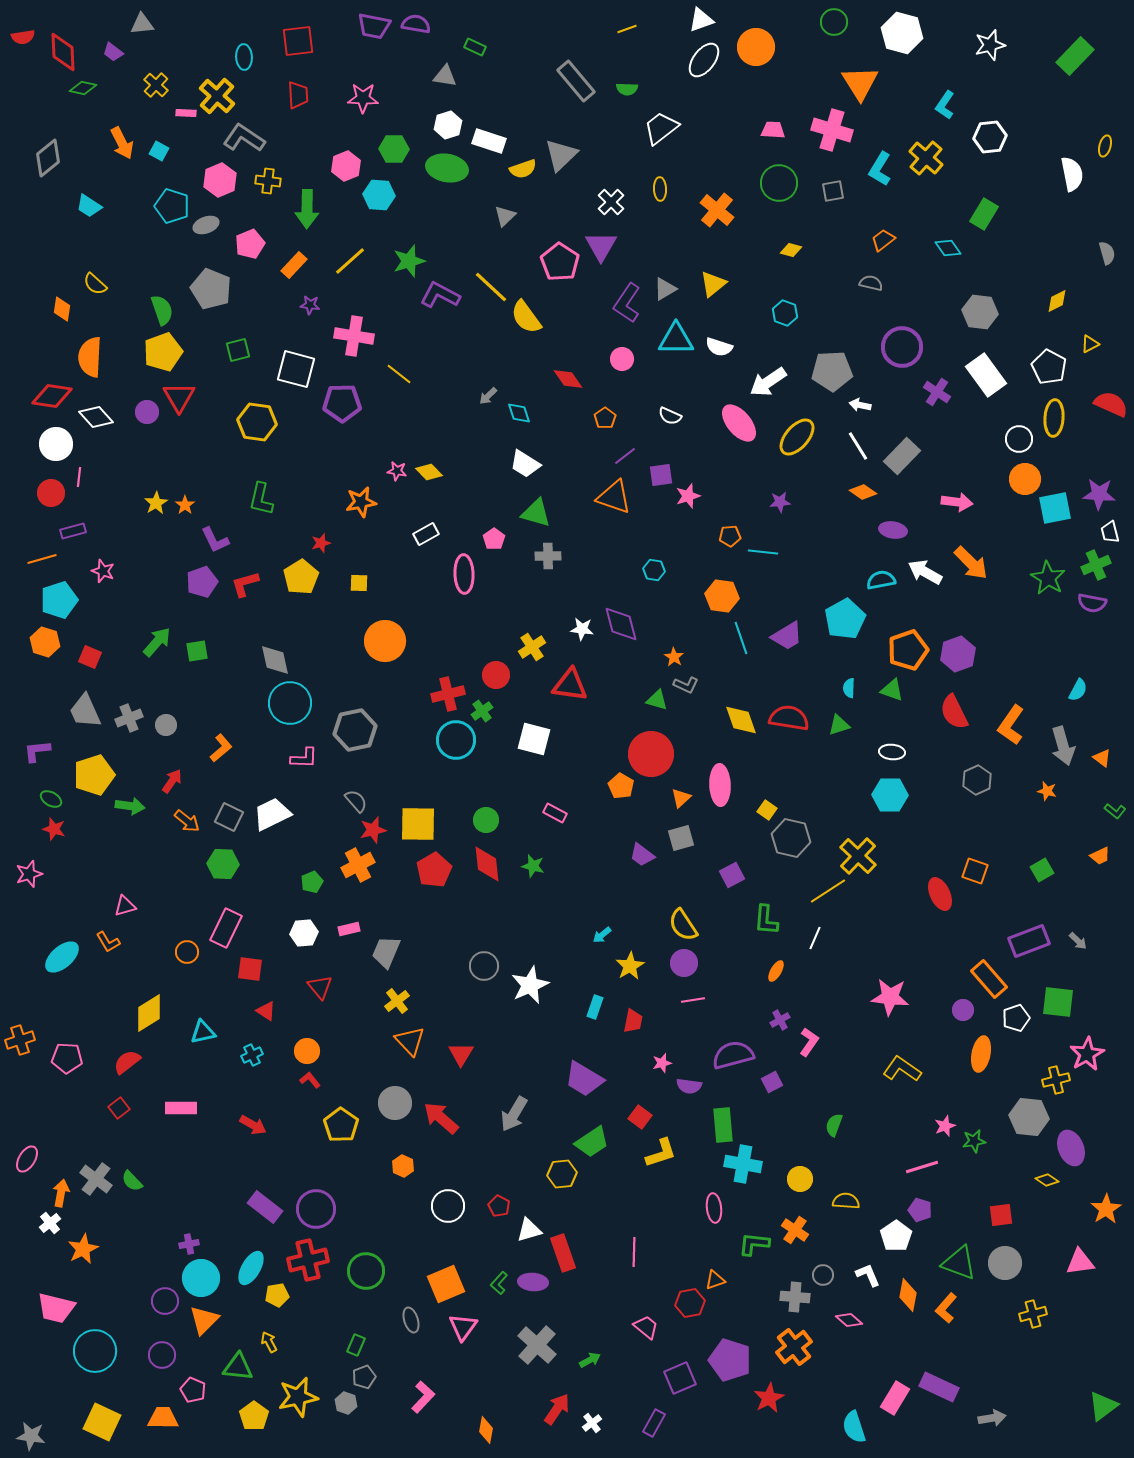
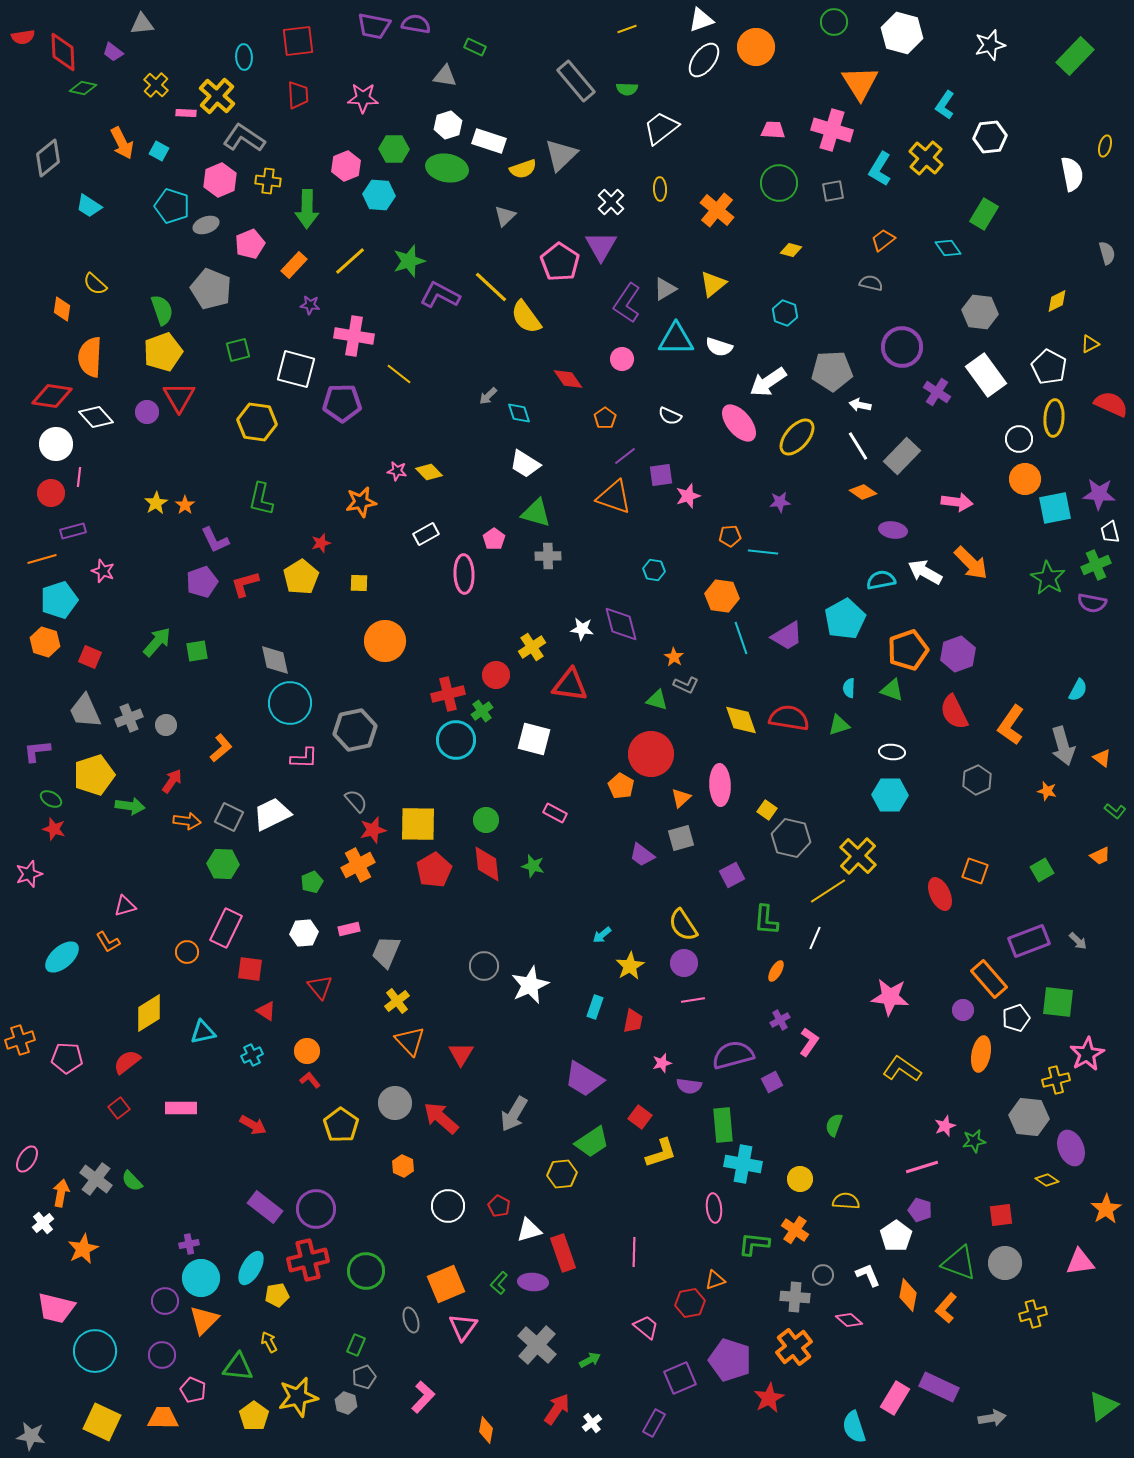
orange arrow at (187, 821): rotated 32 degrees counterclockwise
white cross at (50, 1223): moved 7 px left
